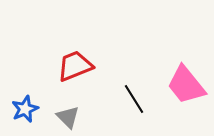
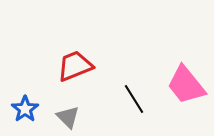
blue star: rotated 12 degrees counterclockwise
